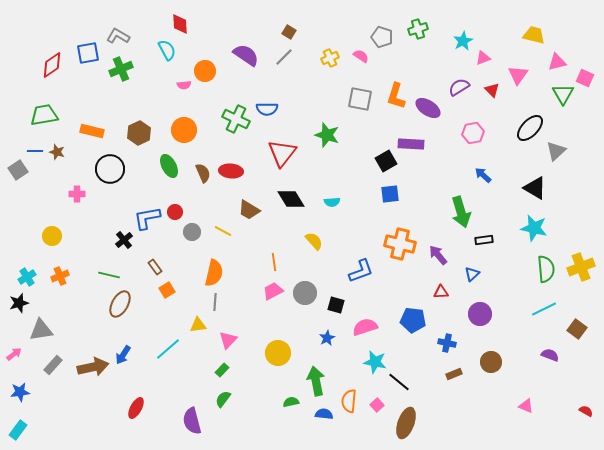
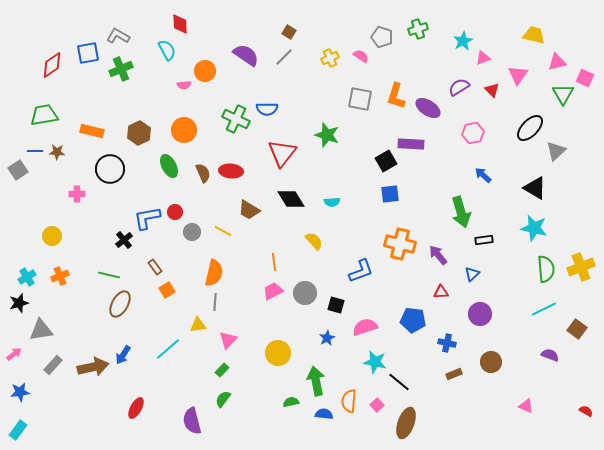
brown star at (57, 152): rotated 14 degrees counterclockwise
